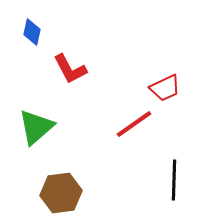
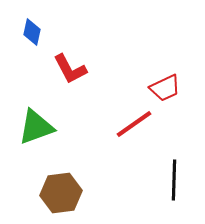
green triangle: rotated 21 degrees clockwise
